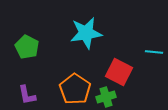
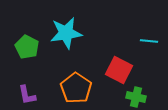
cyan star: moved 20 px left
cyan line: moved 5 px left, 11 px up
red square: moved 2 px up
orange pentagon: moved 1 px right, 1 px up
green cross: moved 30 px right; rotated 30 degrees clockwise
